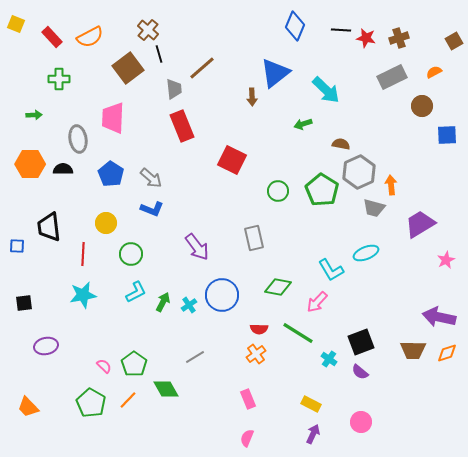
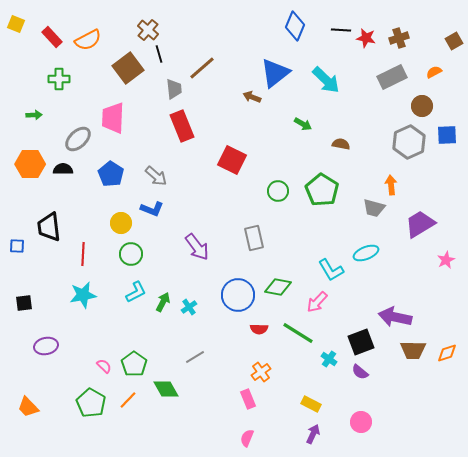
orange semicircle at (90, 37): moved 2 px left, 3 px down
cyan arrow at (326, 90): moved 10 px up
brown arrow at (252, 97): rotated 114 degrees clockwise
green arrow at (303, 124): rotated 132 degrees counterclockwise
gray ellipse at (78, 139): rotated 56 degrees clockwise
gray hexagon at (359, 172): moved 50 px right, 30 px up
gray arrow at (151, 178): moved 5 px right, 2 px up
yellow circle at (106, 223): moved 15 px right
blue circle at (222, 295): moved 16 px right
cyan cross at (189, 305): moved 2 px down
purple arrow at (439, 317): moved 44 px left
orange cross at (256, 354): moved 5 px right, 18 px down
